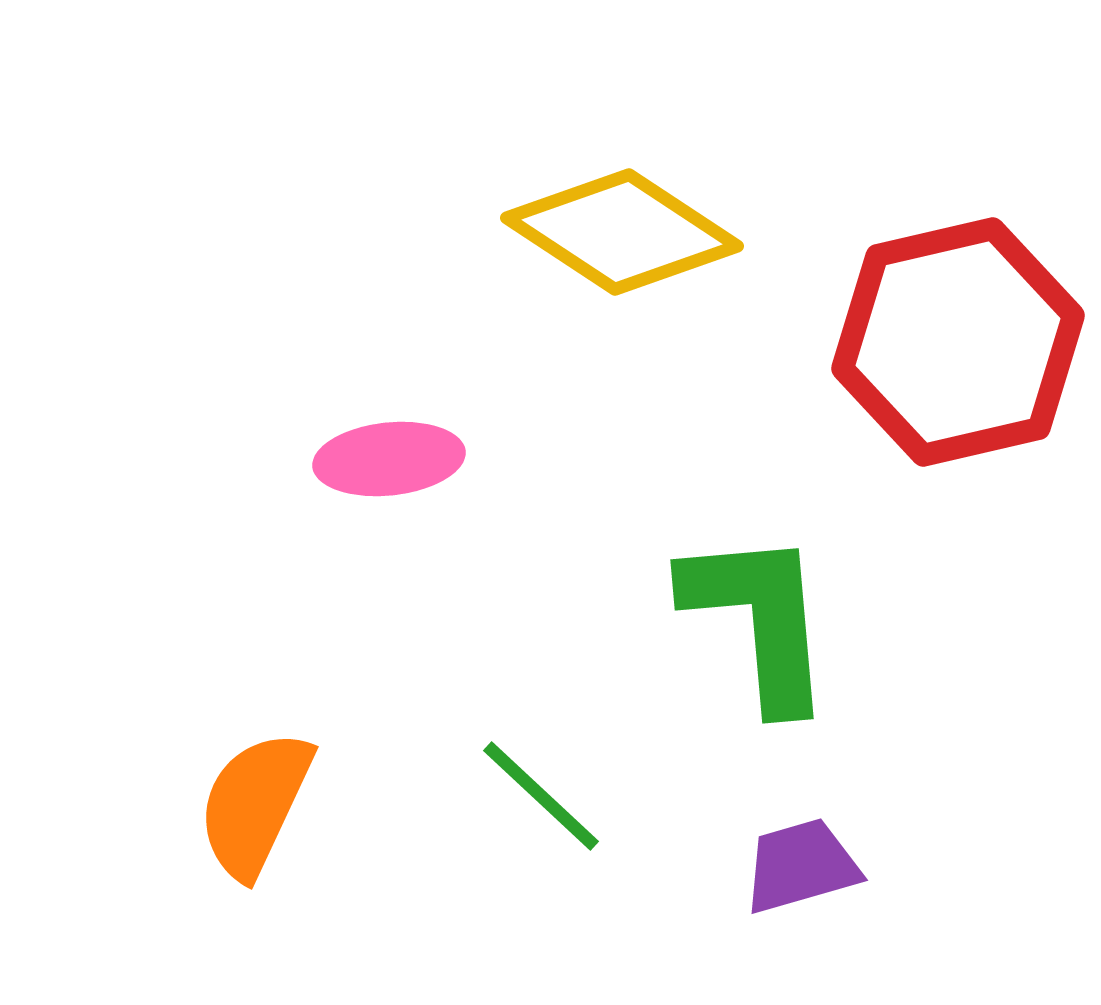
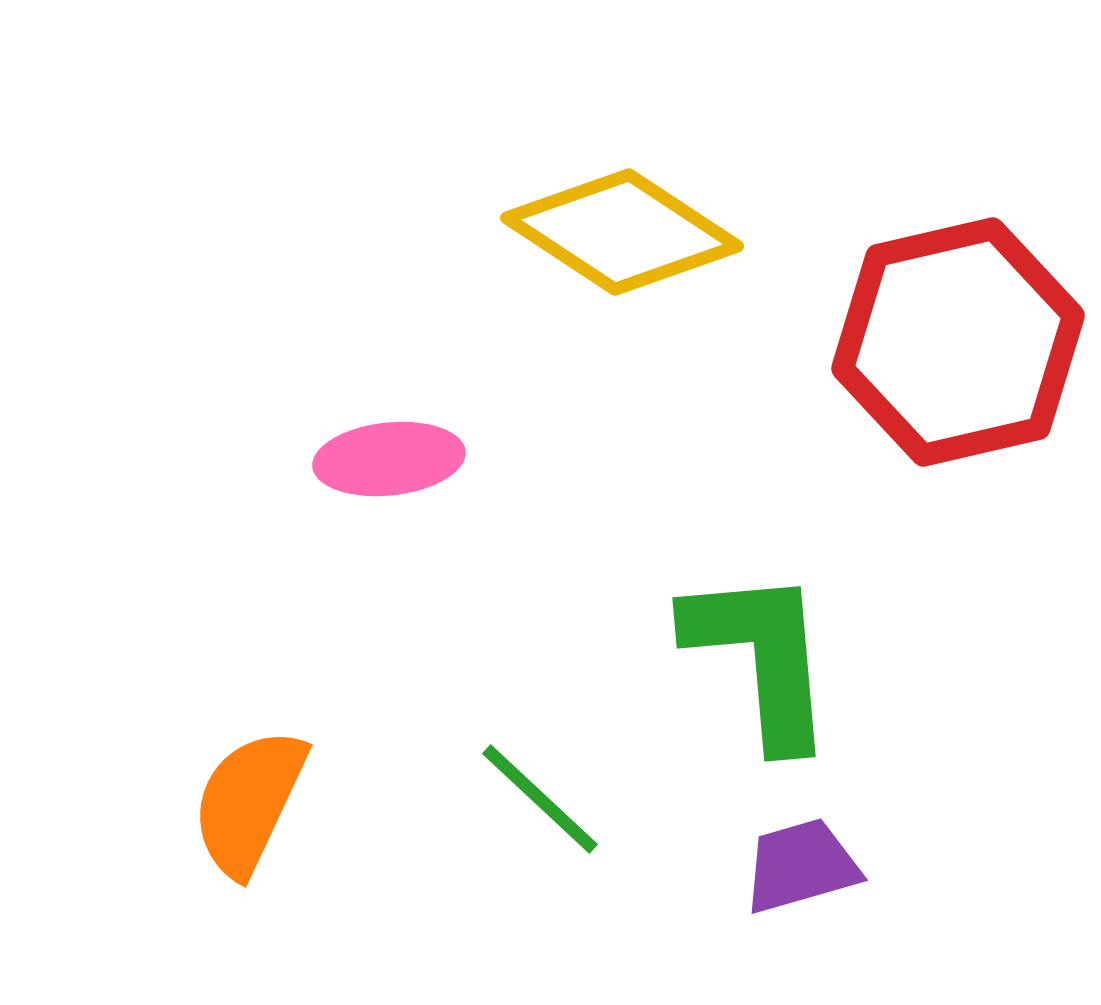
green L-shape: moved 2 px right, 38 px down
green line: moved 1 px left, 3 px down
orange semicircle: moved 6 px left, 2 px up
